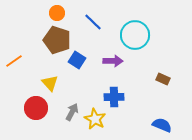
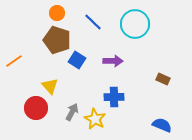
cyan circle: moved 11 px up
yellow triangle: moved 3 px down
